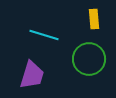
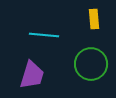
cyan line: rotated 12 degrees counterclockwise
green circle: moved 2 px right, 5 px down
